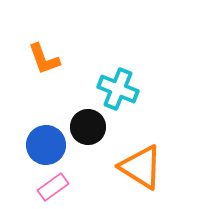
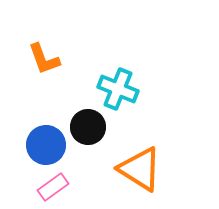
orange triangle: moved 1 px left, 2 px down
